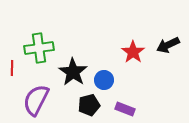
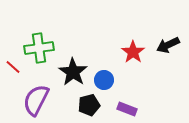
red line: moved 1 px right, 1 px up; rotated 49 degrees counterclockwise
purple rectangle: moved 2 px right
